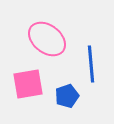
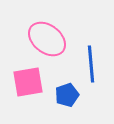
pink square: moved 2 px up
blue pentagon: moved 1 px up
